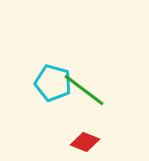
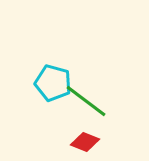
green line: moved 2 px right, 11 px down
